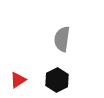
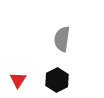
red triangle: rotated 24 degrees counterclockwise
